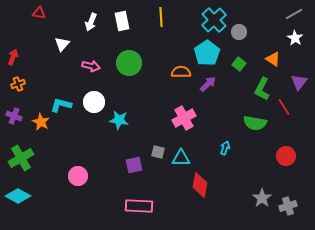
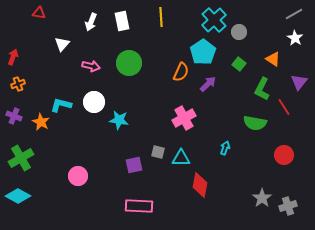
cyan pentagon: moved 4 px left, 1 px up
orange semicircle: rotated 114 degrees clockwise
red circle: moved 2 px left, 1 px up
